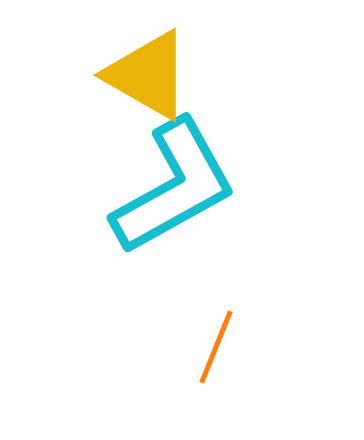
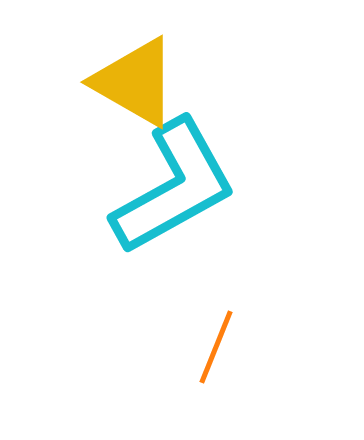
yellow triangle: moved 13 px left, 7 px down
